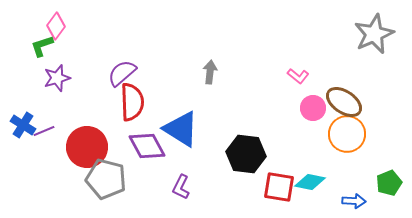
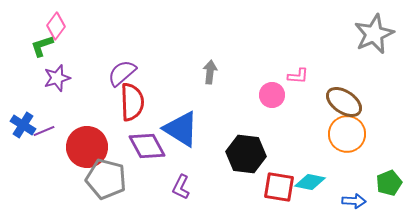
pink L-shape: rotated 35 degrees counterclockwise
pink circle: moved 41 px left, 13 px up
